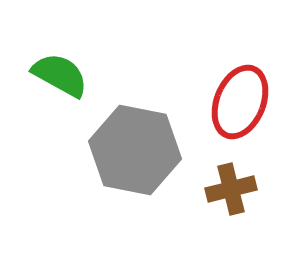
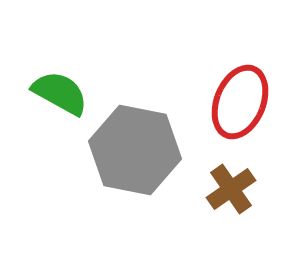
green semicircle: moved 18 px down
brown cross: rotated 21 degrees counterclockwise
